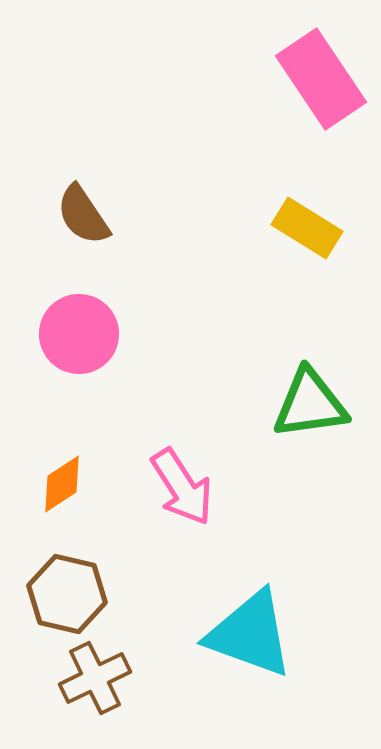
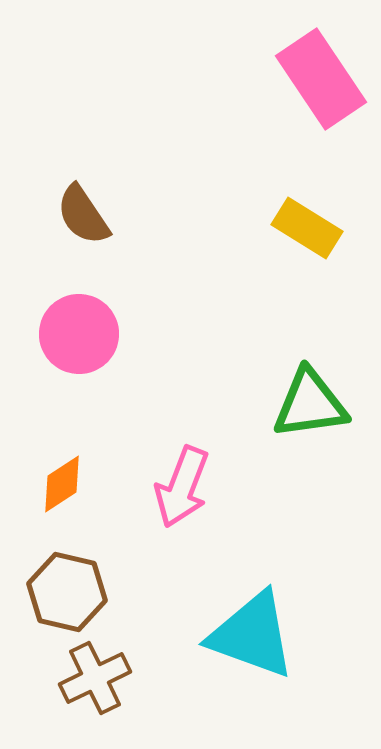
pink arrow: rotated 54 degrees clockwise
brown hexagon: moved 2 px up
cyan triangle: moved 2 px right, 1 px down
